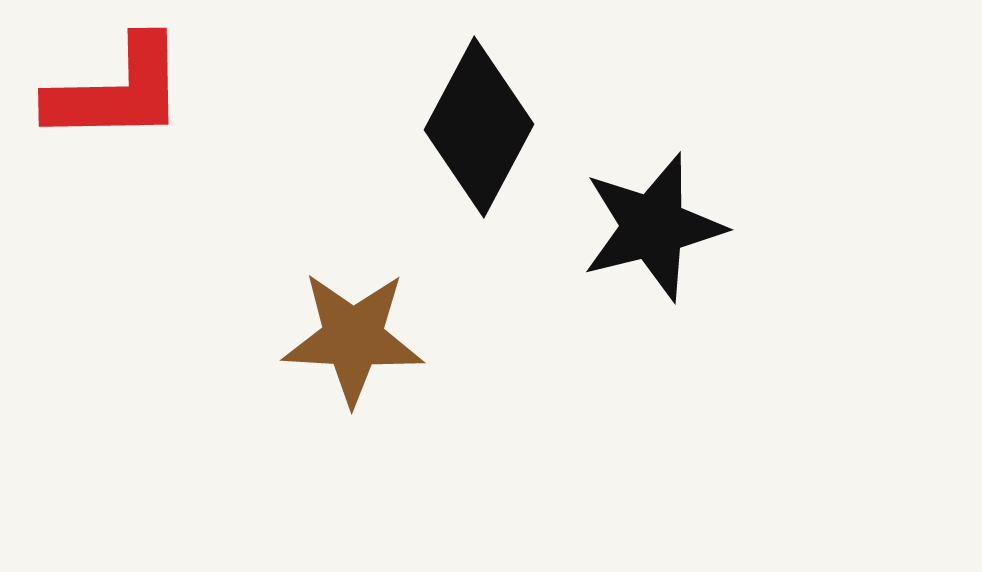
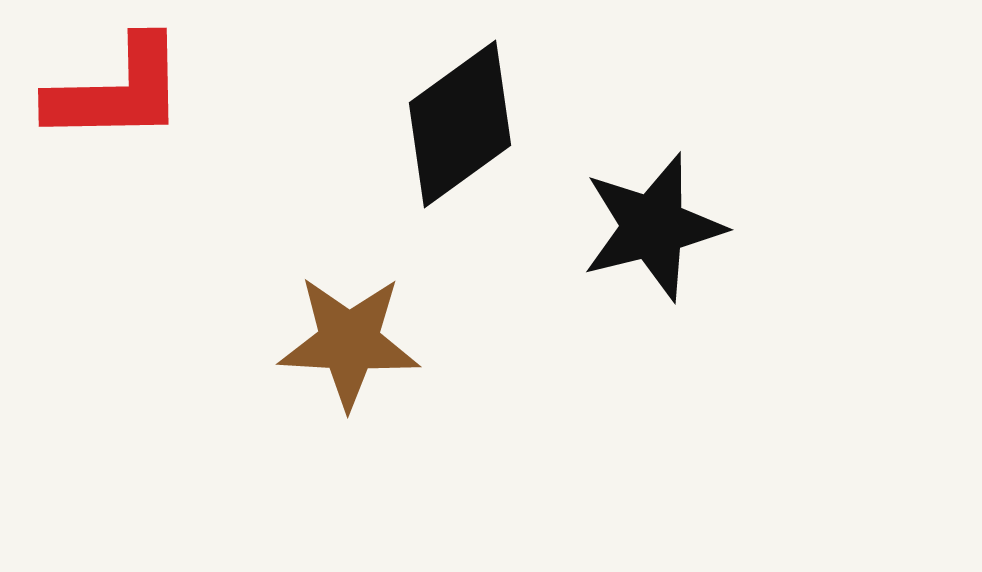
black diamond: moved 19 px left, 3 px up; rotated 26 degrees clockwise
brown star: moved 4 px left, 4 px down
